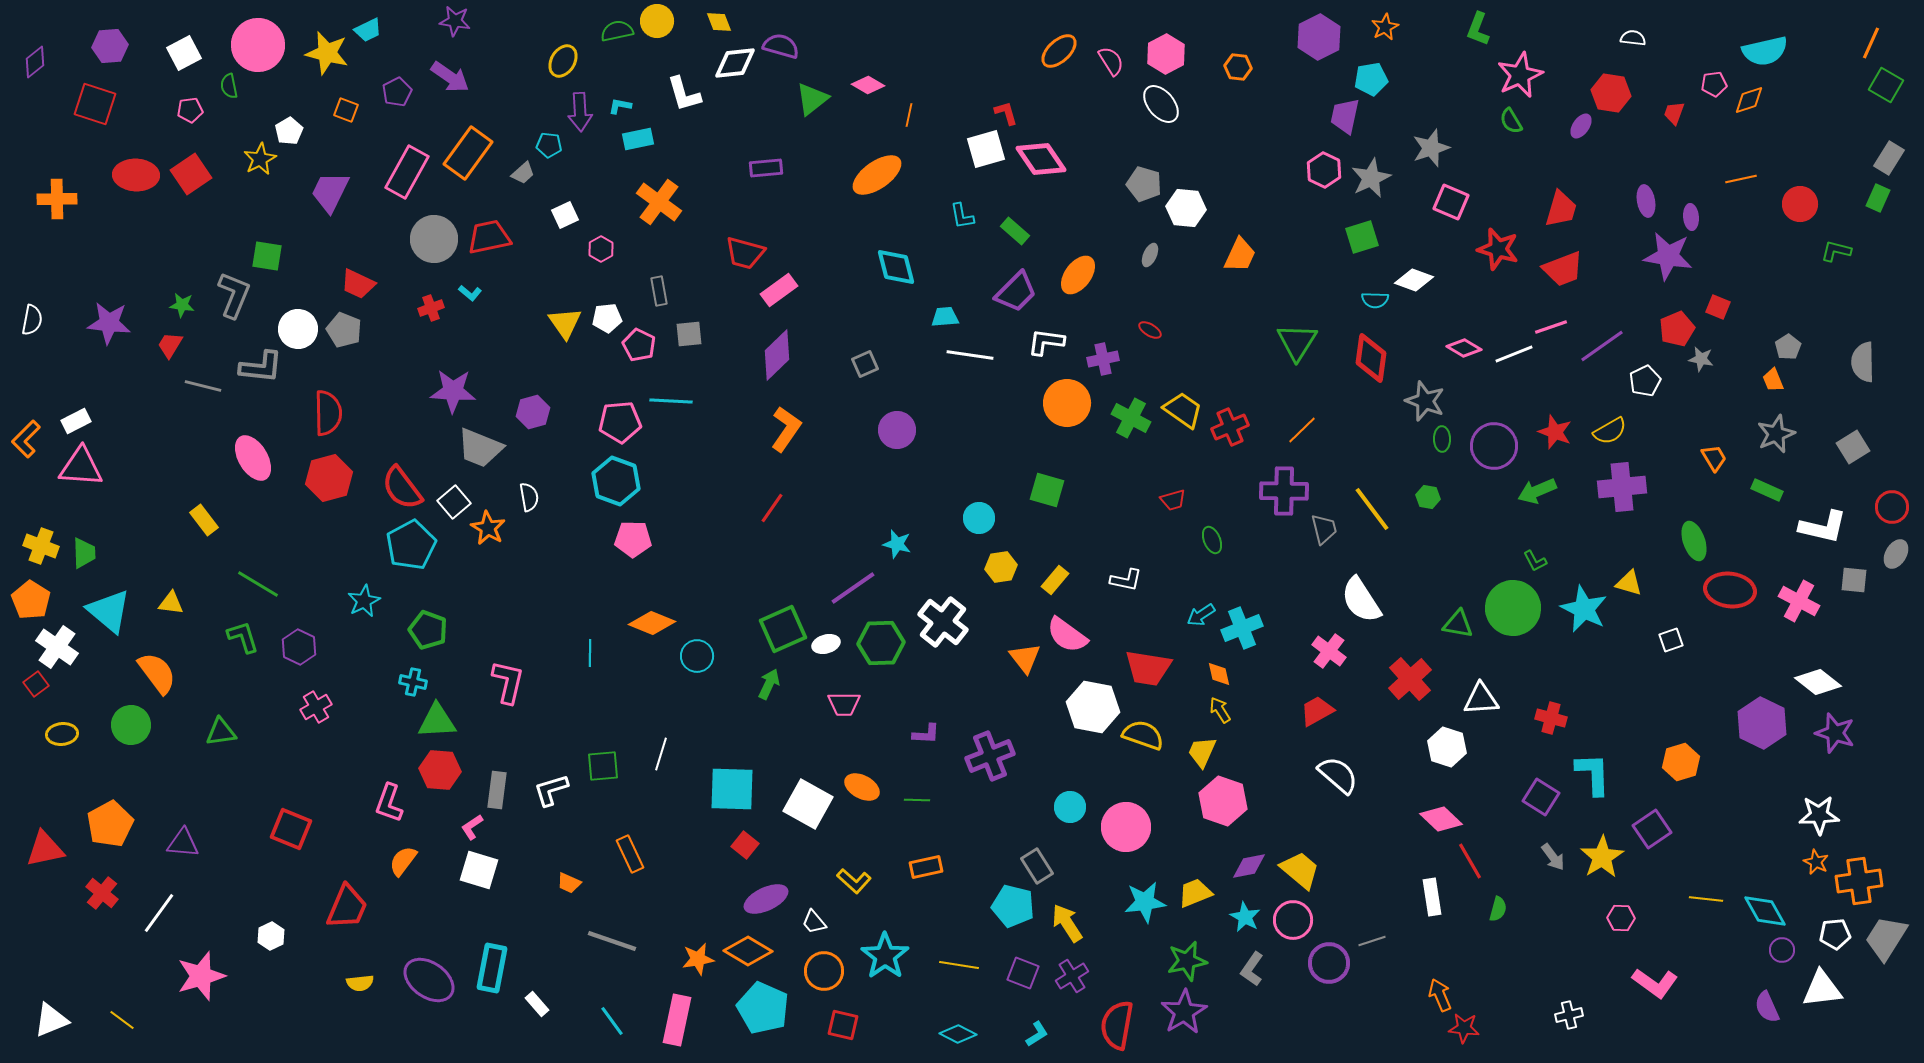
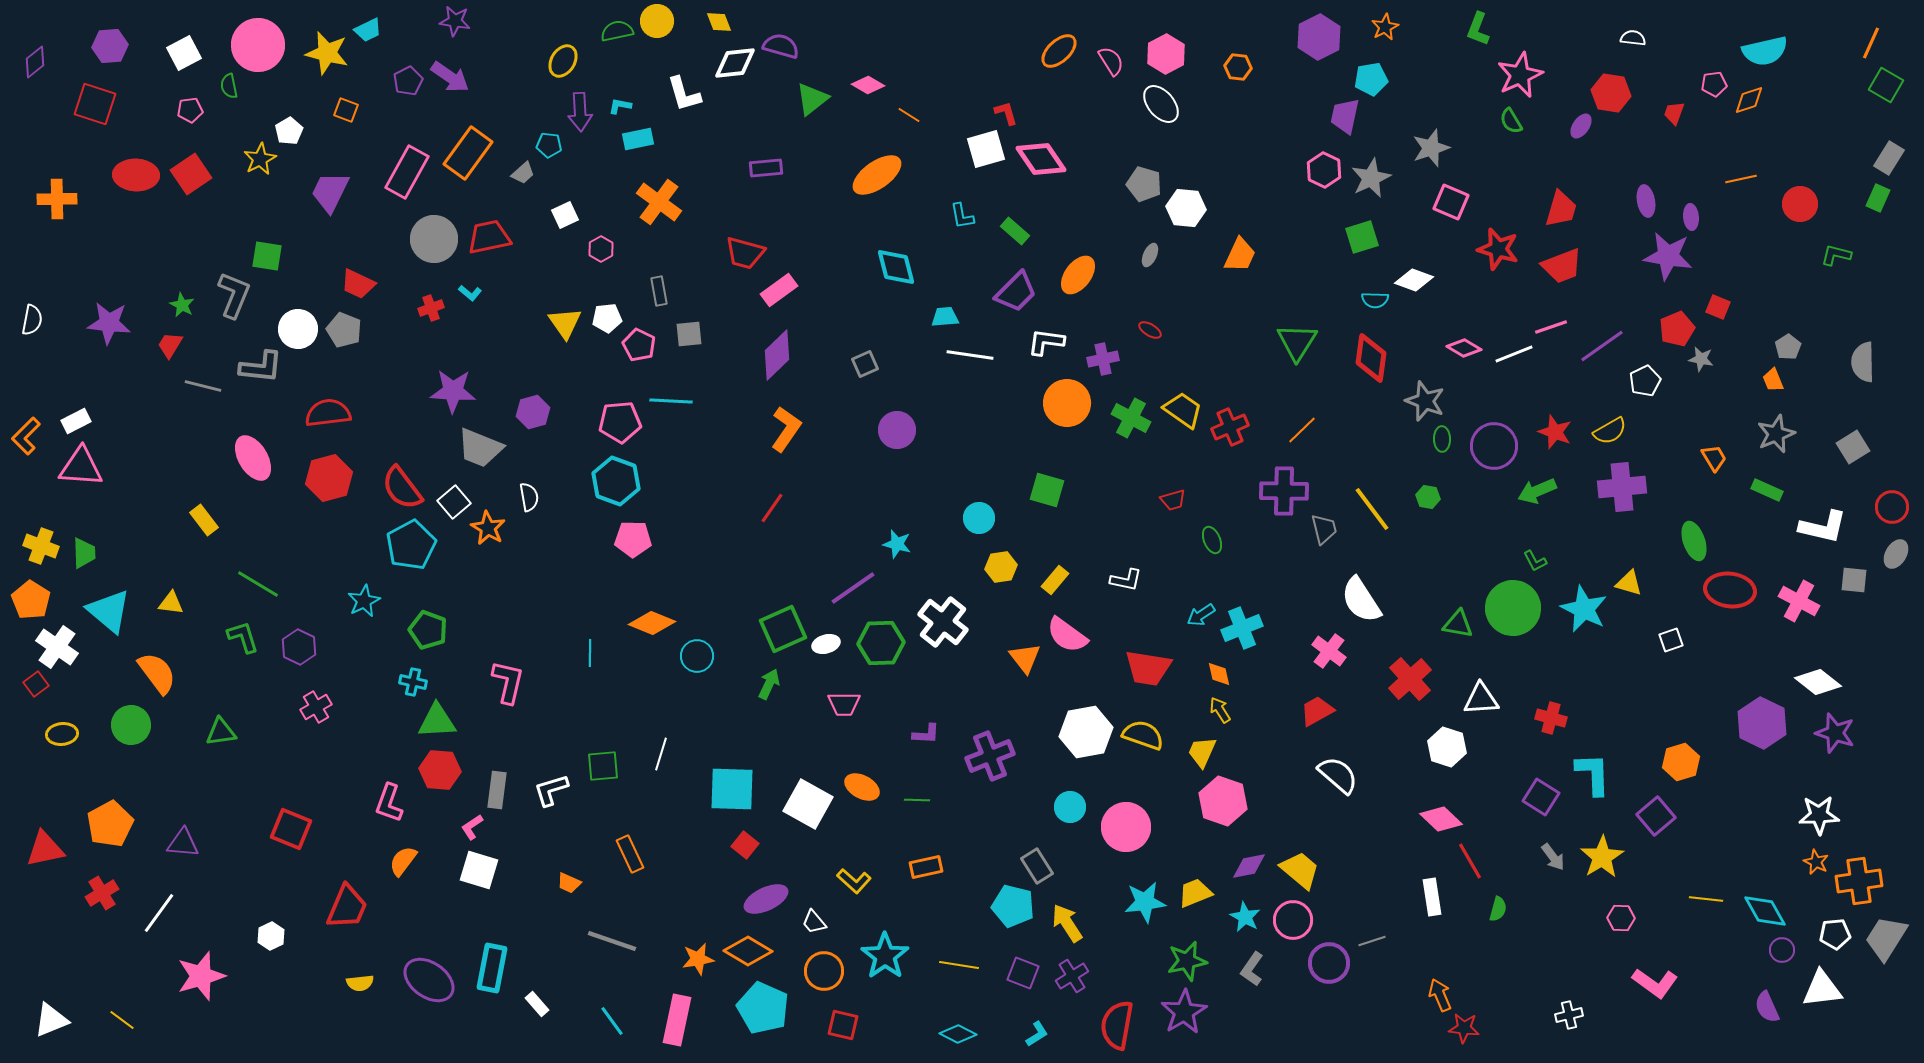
purple pentagon at (397, 92): moved 11 px right, 11 px up
orange line at (909, 115): rotated 70 degrees counterclockwise
green L-shape at (1836, 251): moved 4 px down
red trapezoid at (1563, 269): moved 1 px left, 3 px up
green star at (182, 305): rotated 20 degrees clockwise
red semicircle at (328, 413): rotated 96 degrees counterclockwise
orange L-shape at (26, 439): moved 3 px up
white hexagon at (1093, 707): moved 7 px left, 25 px down; rotated 21 degrees counterclockwise
purple square at (1652, 829): moved 4 px right, 13 px up; rotated 6 degrees counterclockwise
red cross at (102, 893): rotated 20 degrees clockwise
